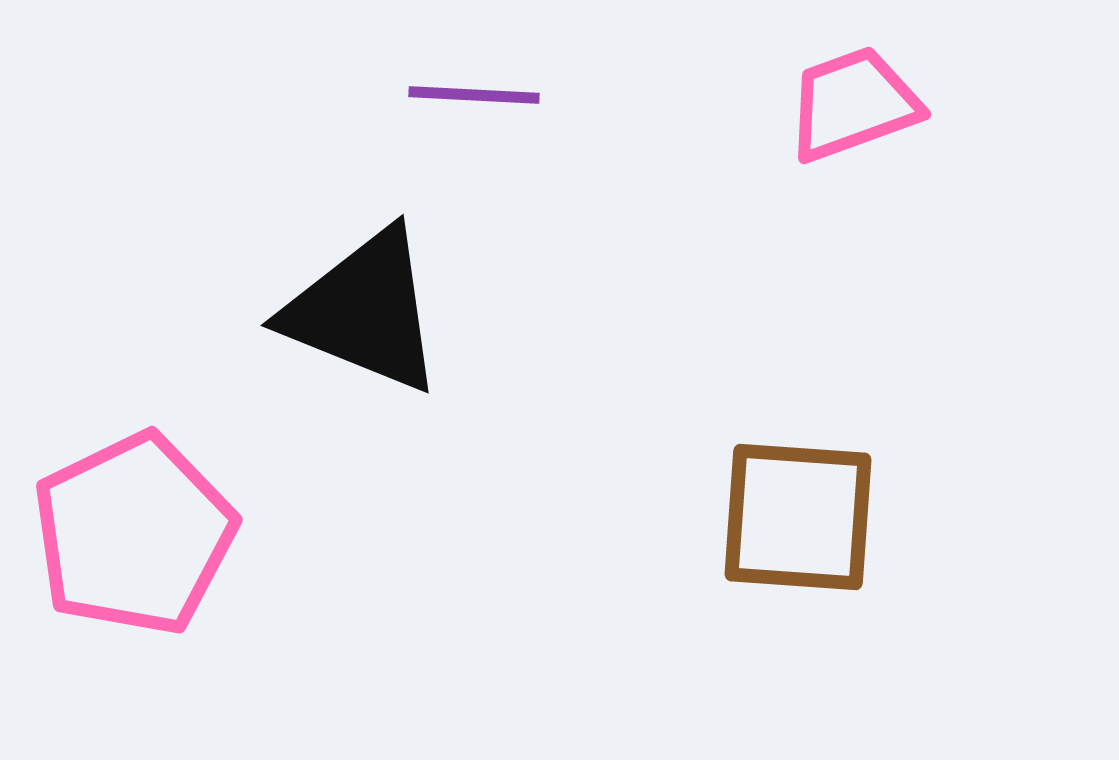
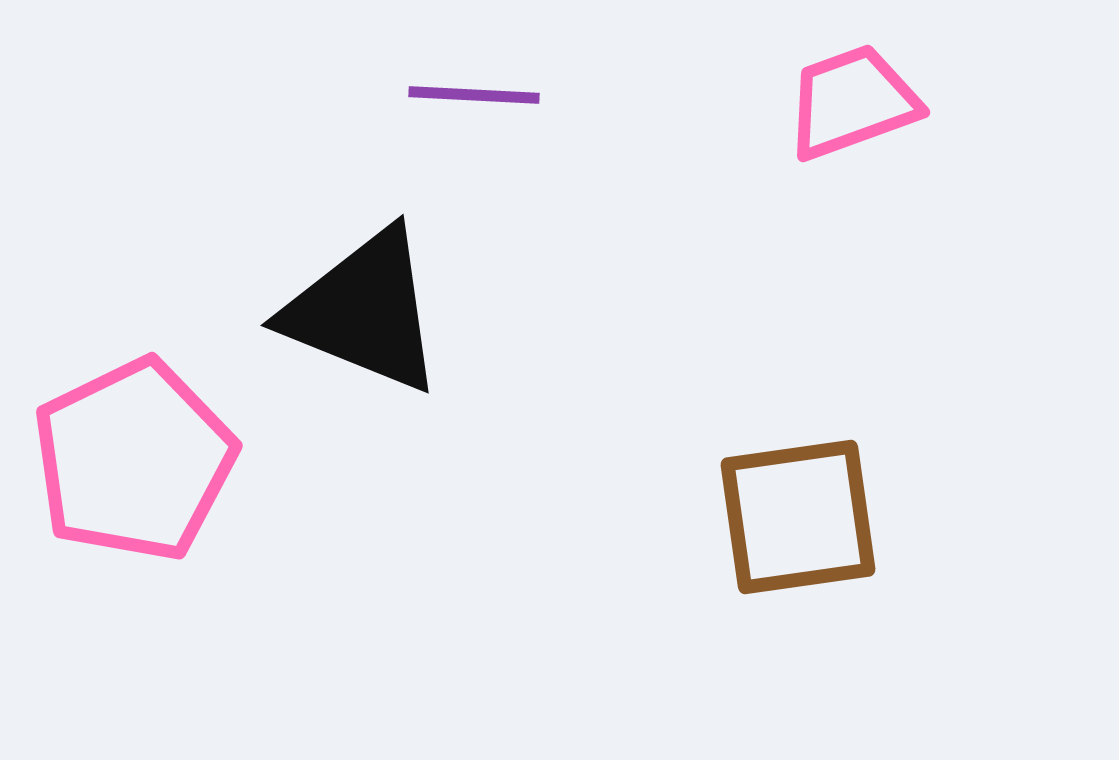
pink trapezoid: moved 1 px left, 2 px up
brown square: rotated 12 degrees counterclockwise
pink pentagon: moved 74 px up
